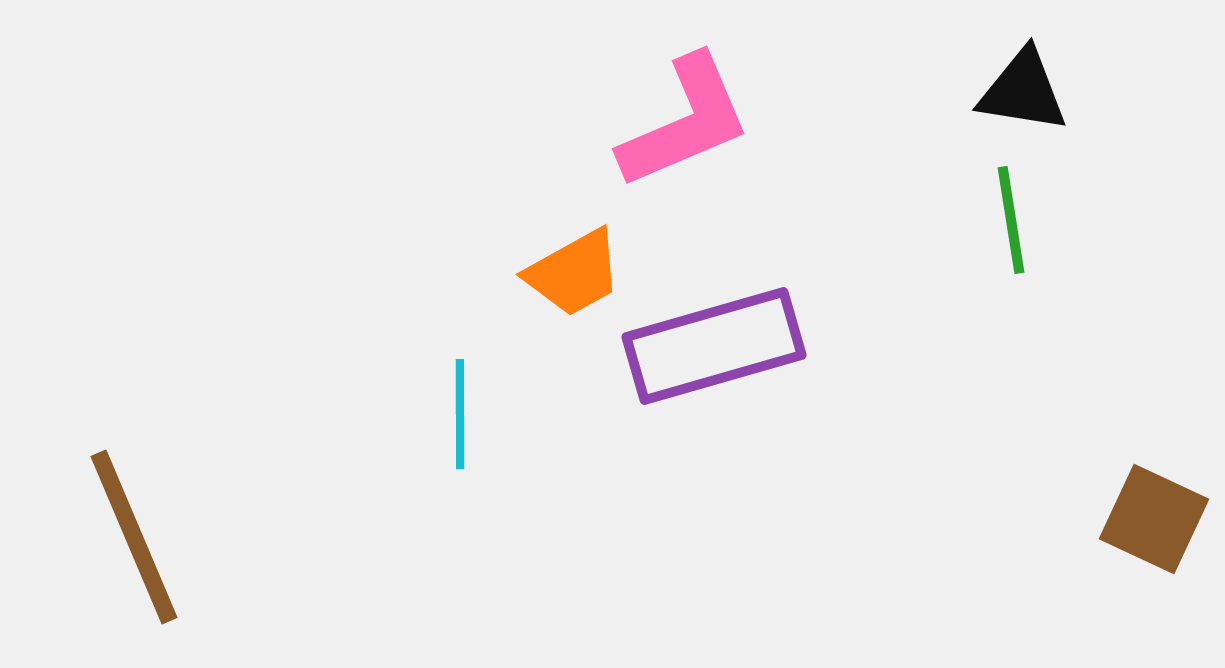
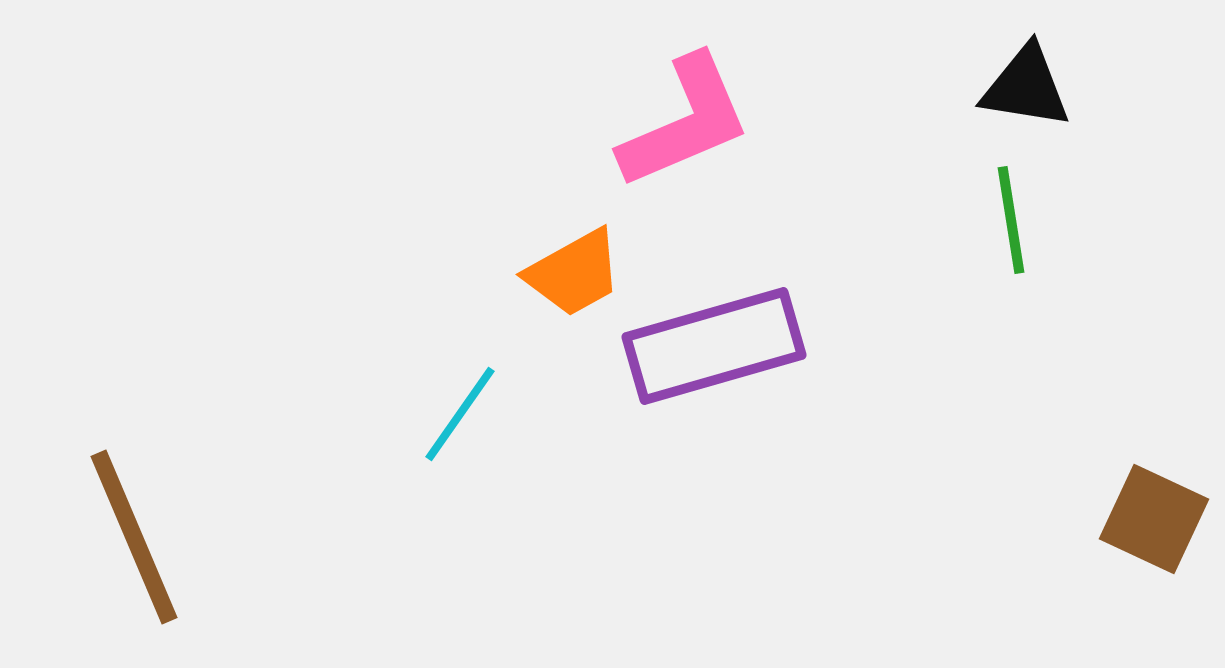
black triangle: moved 3 px right, 4 px up
cyan line: rotated 35 degrees clockwise
